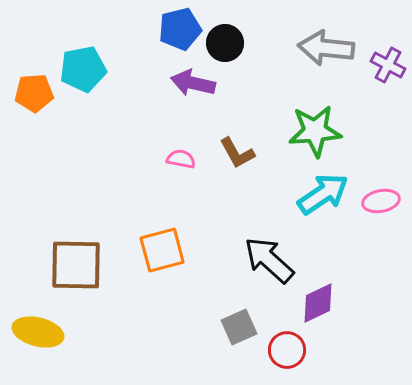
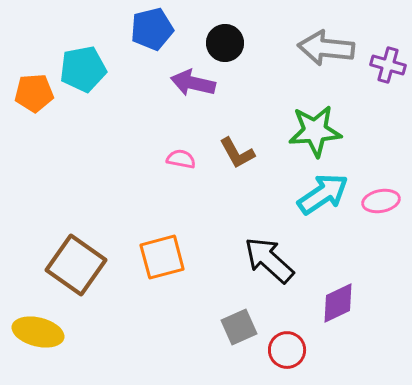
blue pentagon: moved 28 px left
purple cross: rotated 12 degrees counterclockwise
orange square: moved 7 px down
brown square: rotated 34 degrees clockwise
purple diamond: moved 20 px right
